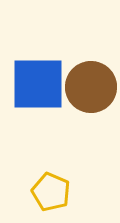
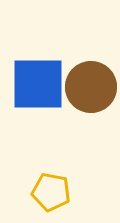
yellow pentagon: rotated 12 degrees counterclockwise
